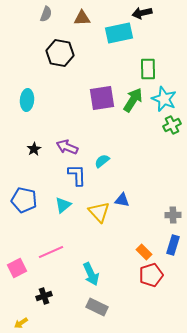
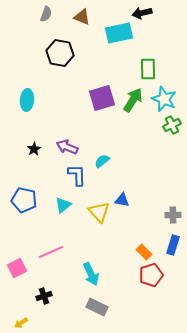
brown triangle: moved 1 px up; rotated 24 degrees clockwise
purple square: rotated 8 degrees counterclockwise
